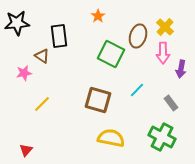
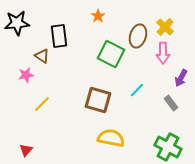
purple arrow: moved 9 px down; rotated 18 degrees clockwise
pink star: moved 2 px right, 2 px down
green cross: moved 6 px right, 10 px down
